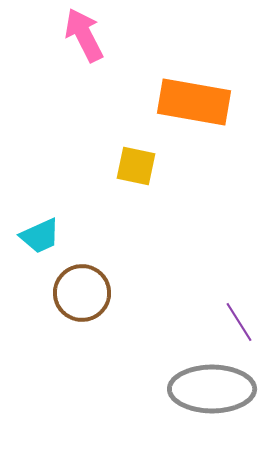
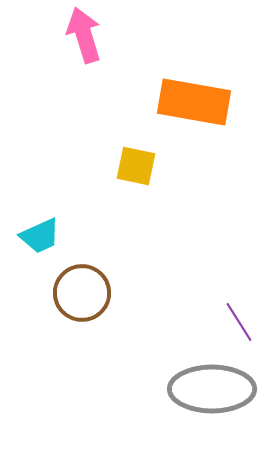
pink arrow: rotated 10 degrees clockwise
